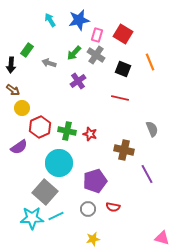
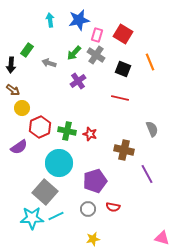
cyan arrow: rotated 24 degrees clockwise
